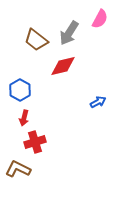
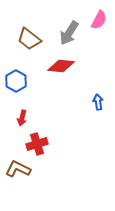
pink semicircle: moved 1 px left, 1 px down
brown trapezoid: moved 7 px left, 1 px up
red diamond: moved 2 px left; rotated 20 degrees clockwise
blue hexagon: moved 4 px left, 9 px up
blue arrow: rotated 70 degrees counterclockwise
red arrow: moved 2 px left
red cross: moved 2 px right, 2 px down
